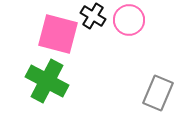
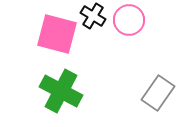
pink square: moved 1 px left
green cross: moved 14 px right, 10 px down
gray rectangle: rotated 12 degrees clockwise
